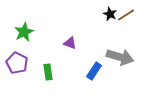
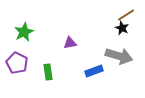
black star: moved 12 px right, 14 px down
purple triangle: rotated 32 degrees counterclockwise
gray arrow: moved 1 px left, 1 px up
blue rectangle: rotated 36 degrees clockwise
